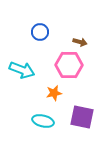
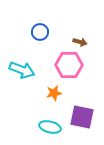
cyan ellipse: moved 7 px right, 6 px down
